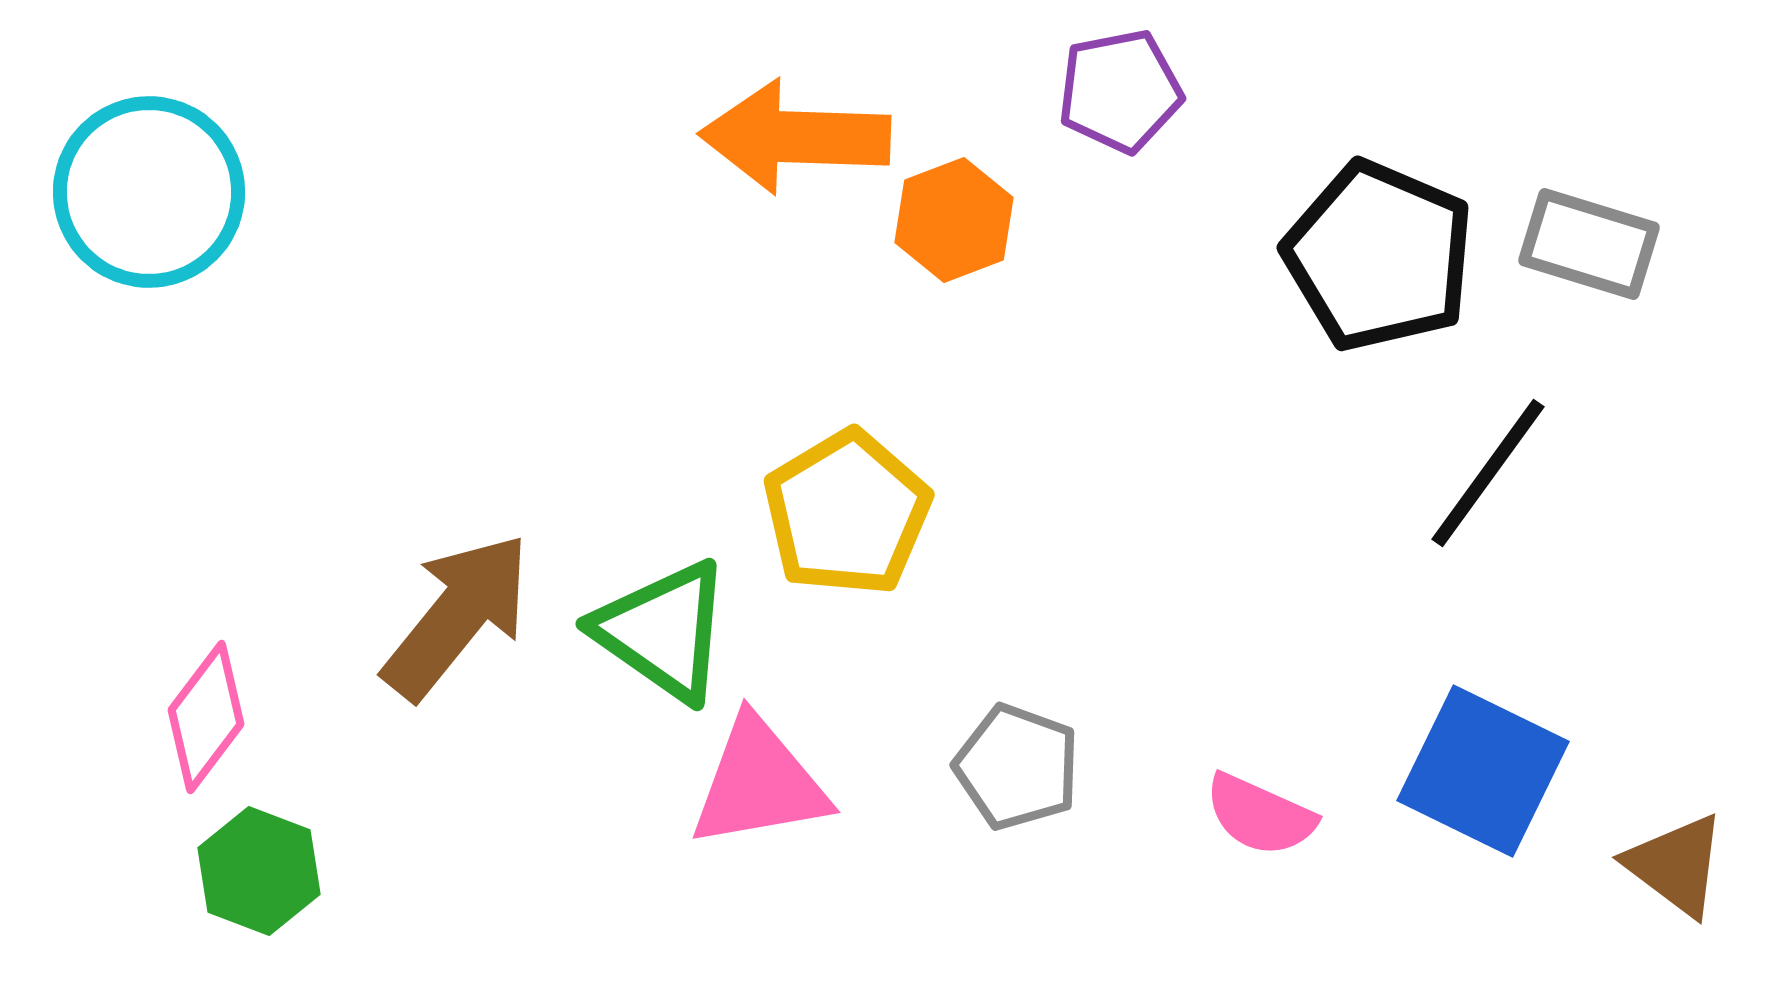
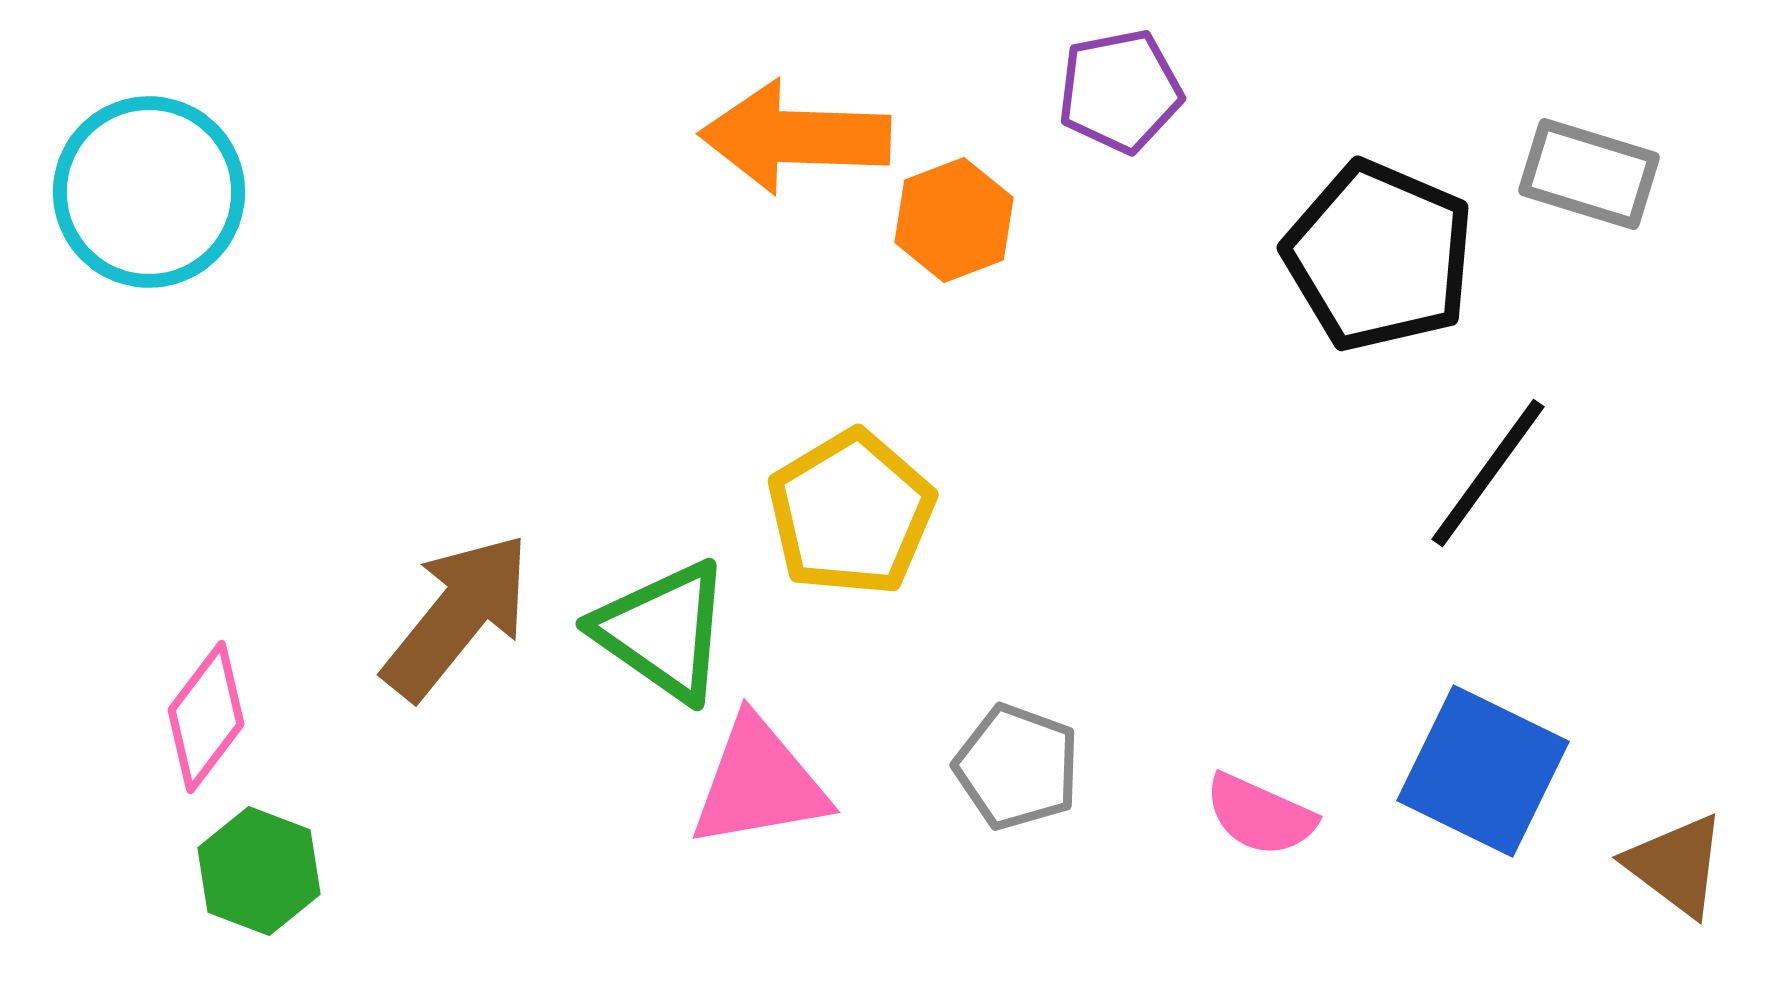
gray rectangle: moved 70 px up
yellow pentagon: moved 4 px right
